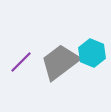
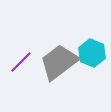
gray trapezoid: moved 1 px left
